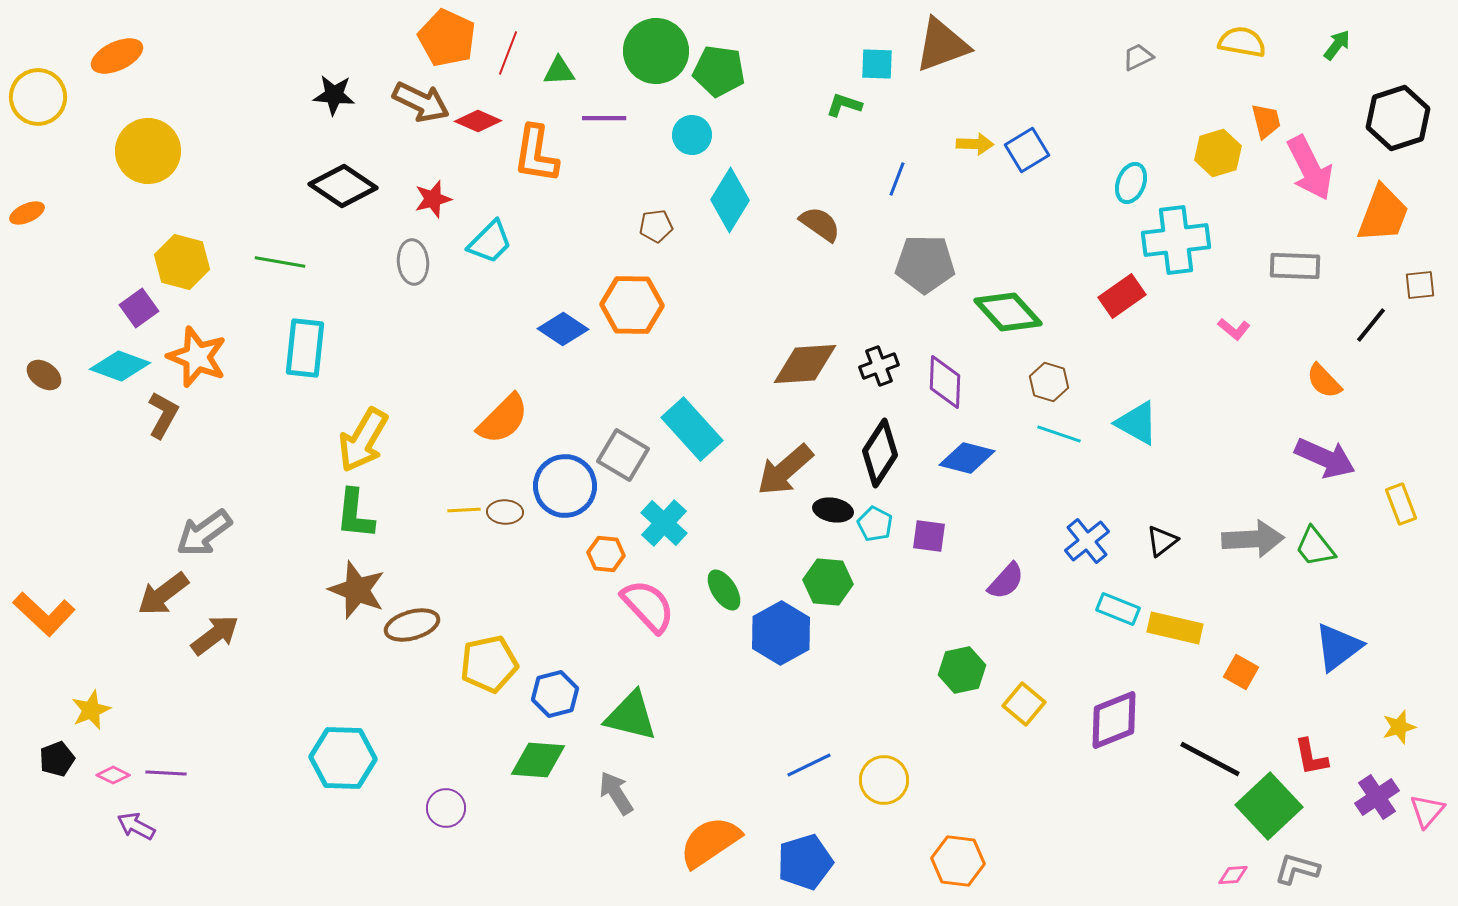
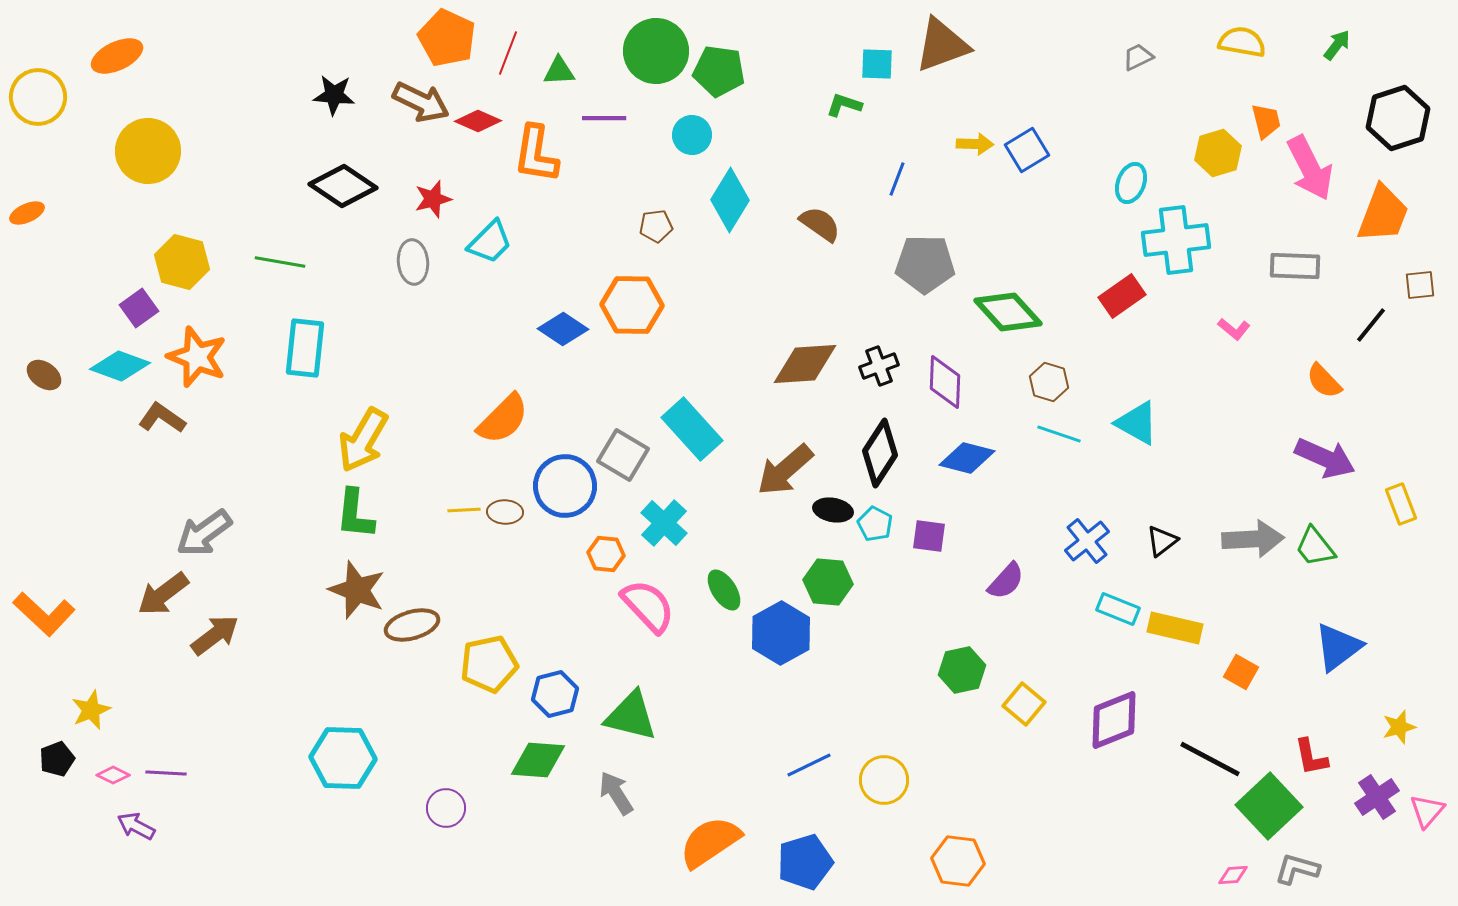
brown L-shape at (163, 415): moved 1 px left, 3 px down; rotated 84 degrees counterclockwise
